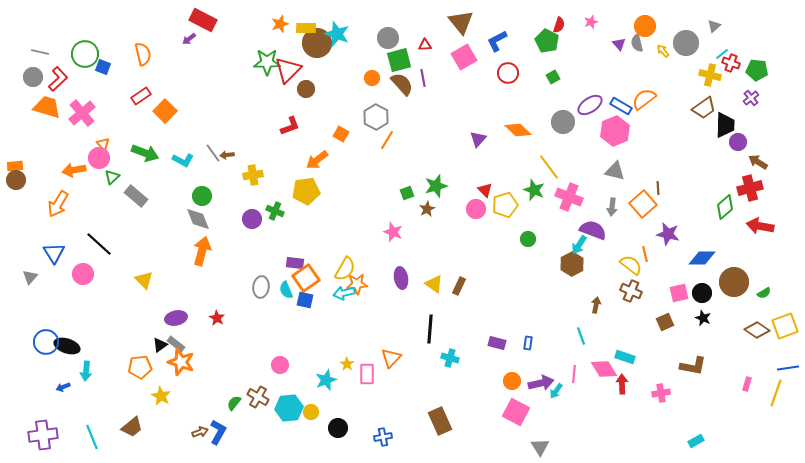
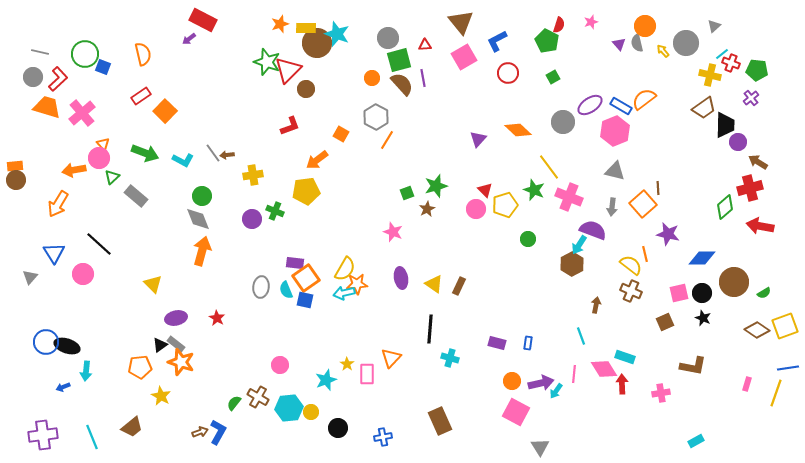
green star at (267, 62): rotated 20 degrees clockwise
yellow triangle at (144, 280): moved 9 px right, 4 px down
